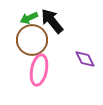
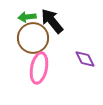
green arrow: moved 2 px left, 1 px up; rotated 18 degrees clockwise
brown circle: moved 1 px right, 2 px up
pink ellipse: moved 2 px up
